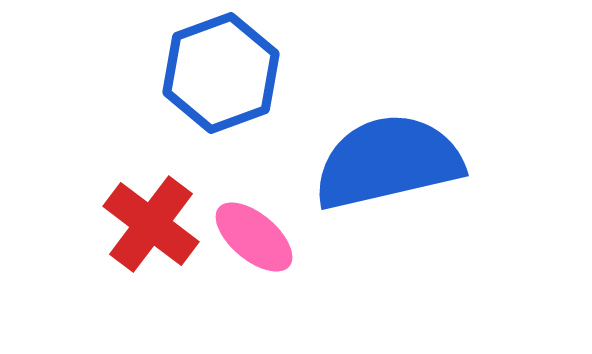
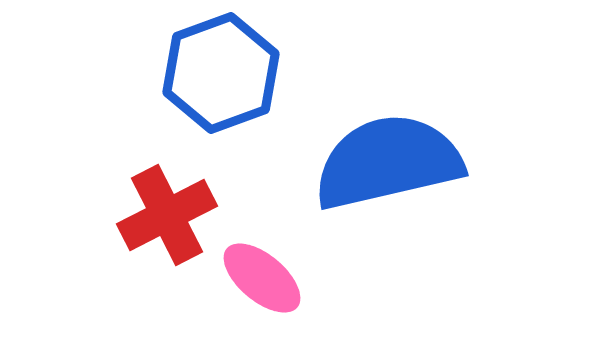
red cross: moved 16 px right, 9 px up; rotated 26 degrees clockwise
pink ellipse: moved 8 px right, 41 px down
